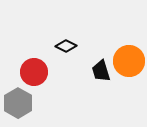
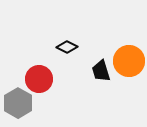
black diamond: moved 1 px right, 1 px down
red circle: moved 5 px right, 7 px down
